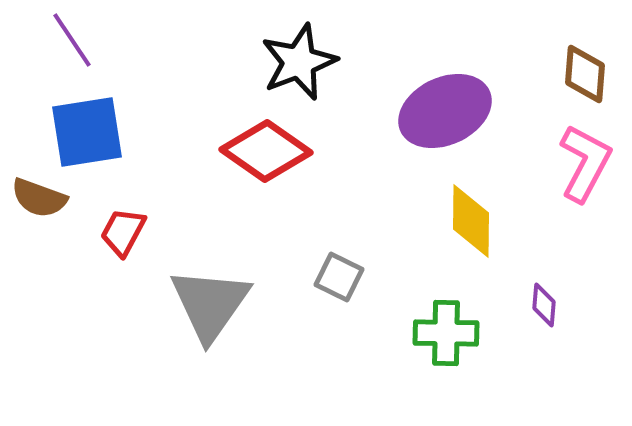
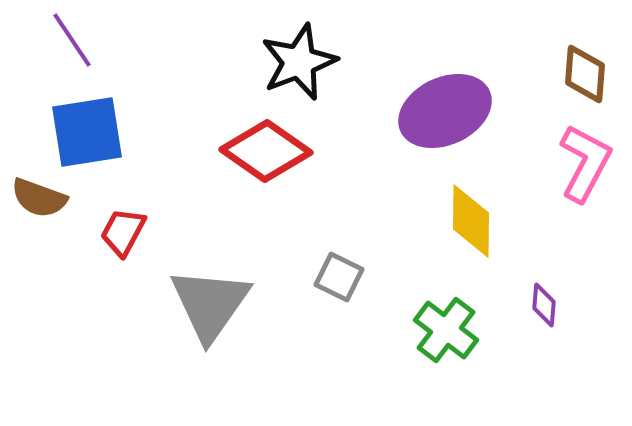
green cross: moved 3 px up; rotated 36 degrees clockwise
